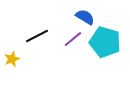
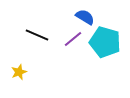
black line: moved 1 px up; rotated 50 degrees clockwise
yellow star: moved 7 px right, 13 px down
